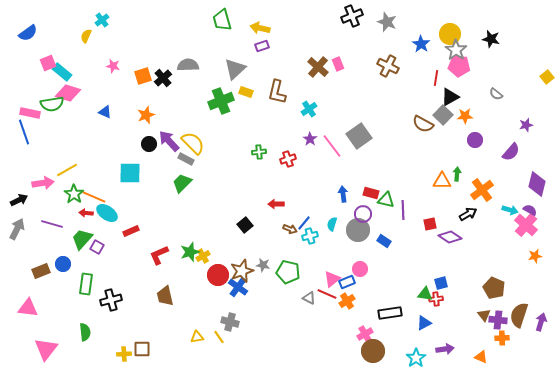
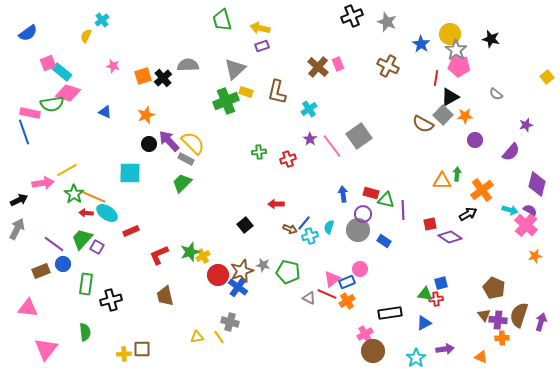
green cross at (221, 101): moved 5 px right
purple line at (52, 224): moved 2 px right, 20 px down; rotated 20 degrees clockwise
cyan semicircle at (332, 224): moved 3 px left, 3 px down
